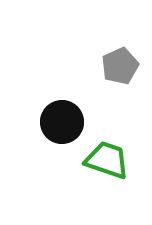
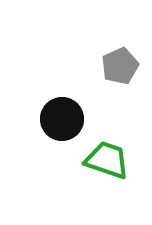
black circle: moved 3 px up
